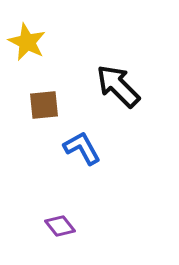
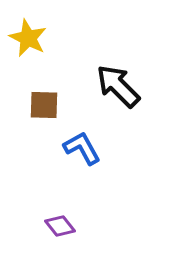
yellow star: moved 1 px right, 4 px up
brown square: rotated 8 degrees clockwise
